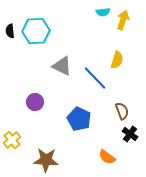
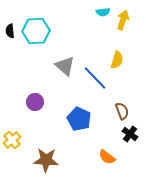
gray triangle: moved 3 px right; rotated 15 degrees clockwise
